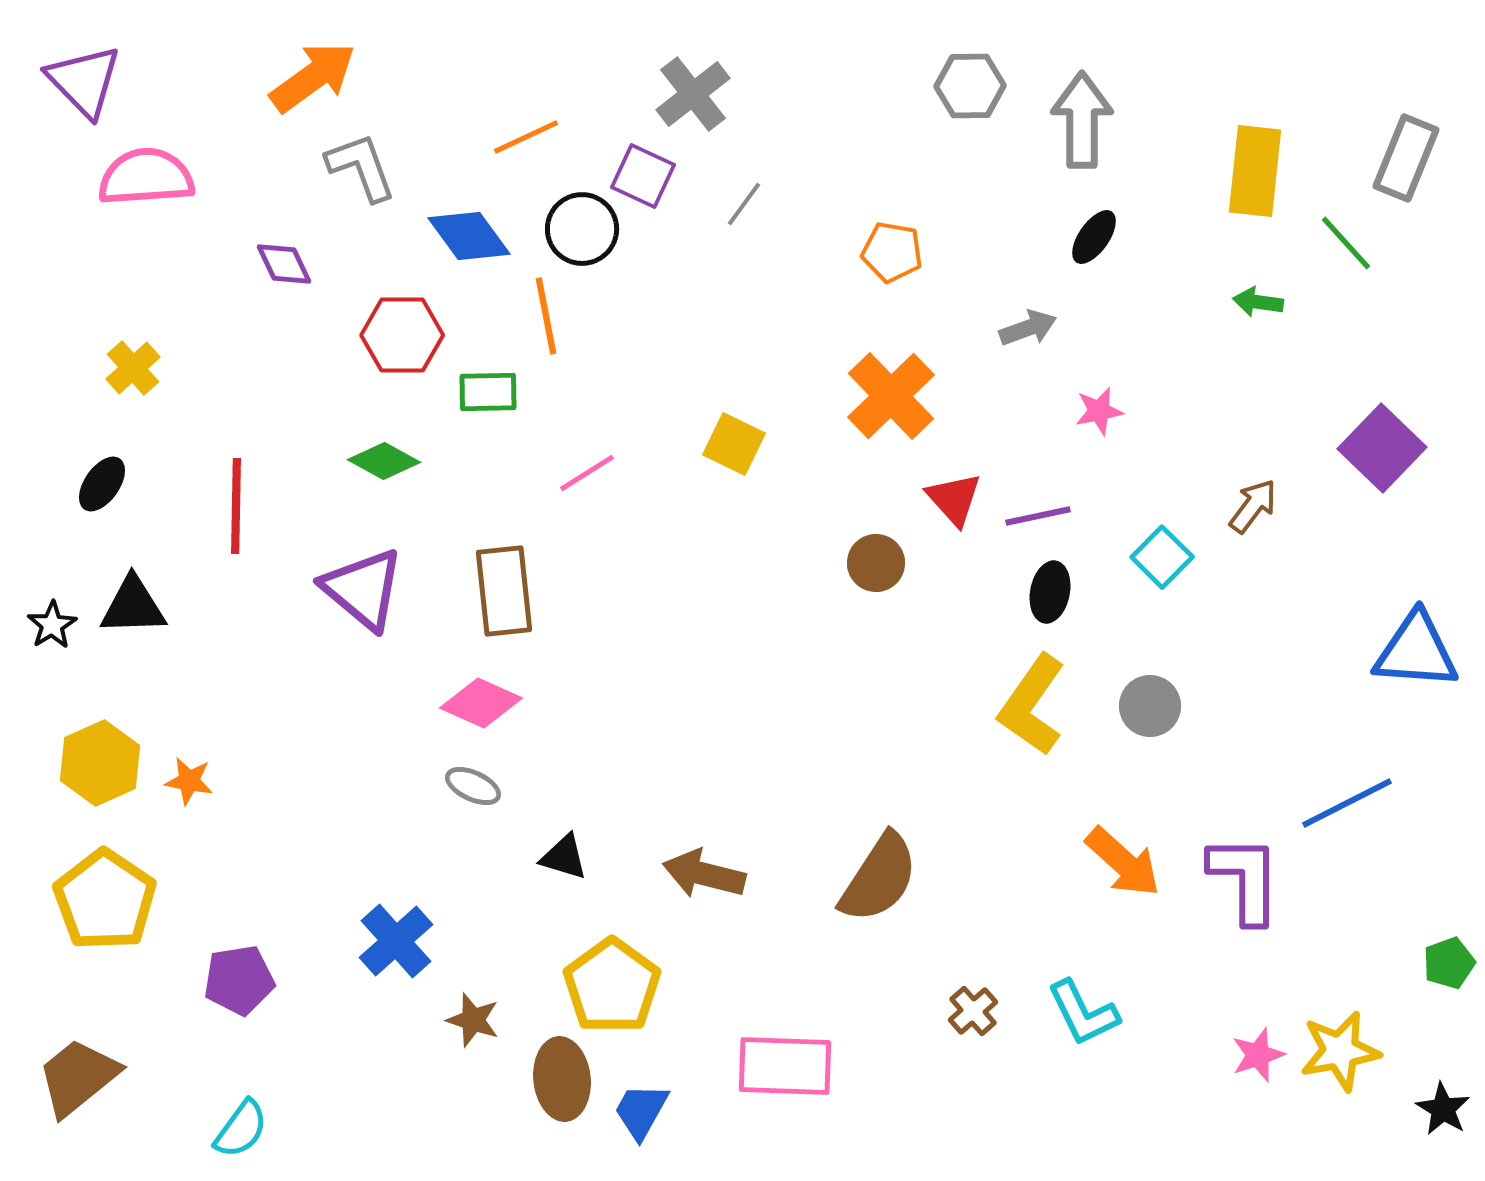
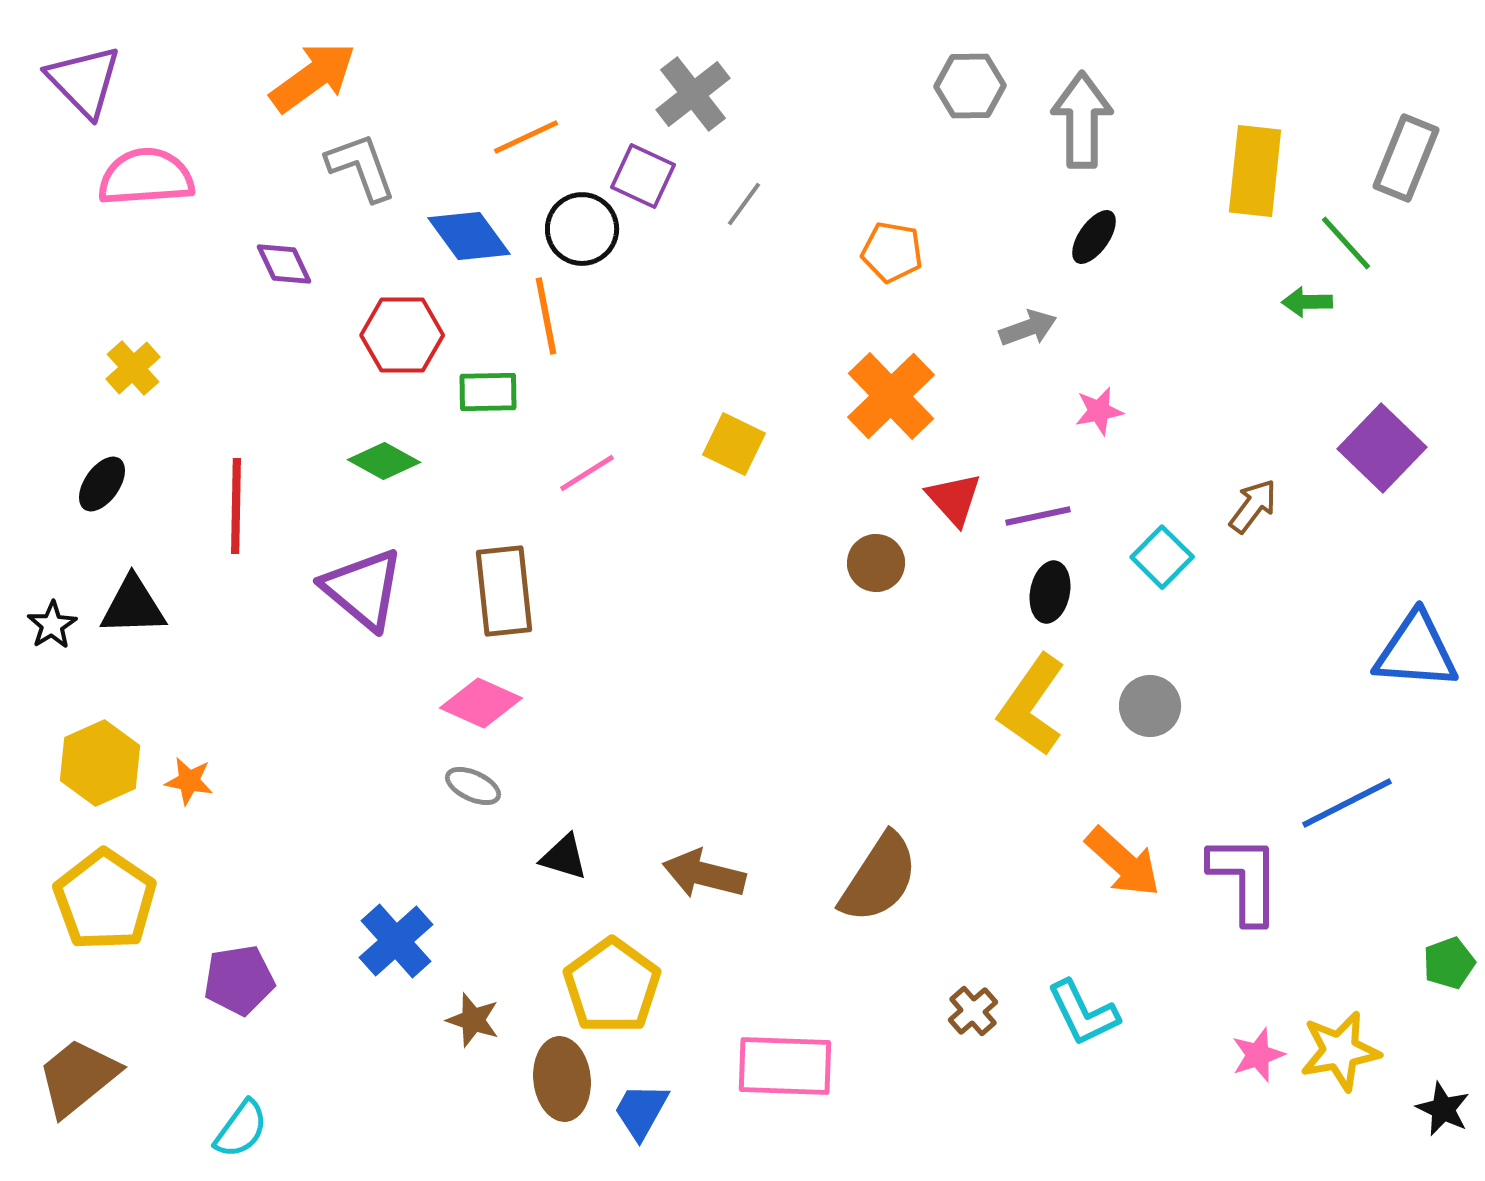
green arrow at (1258, 302): moved 49 px right; rotated 9 degrees counterclockwise
black star at (1443, 1109): rotated 6 degrees counterclockwise
